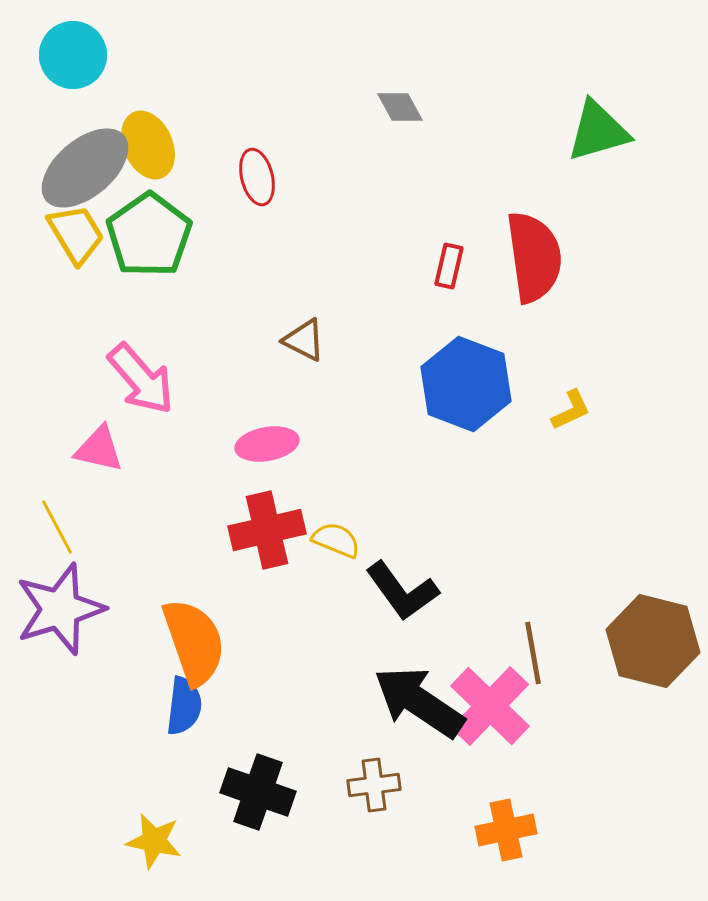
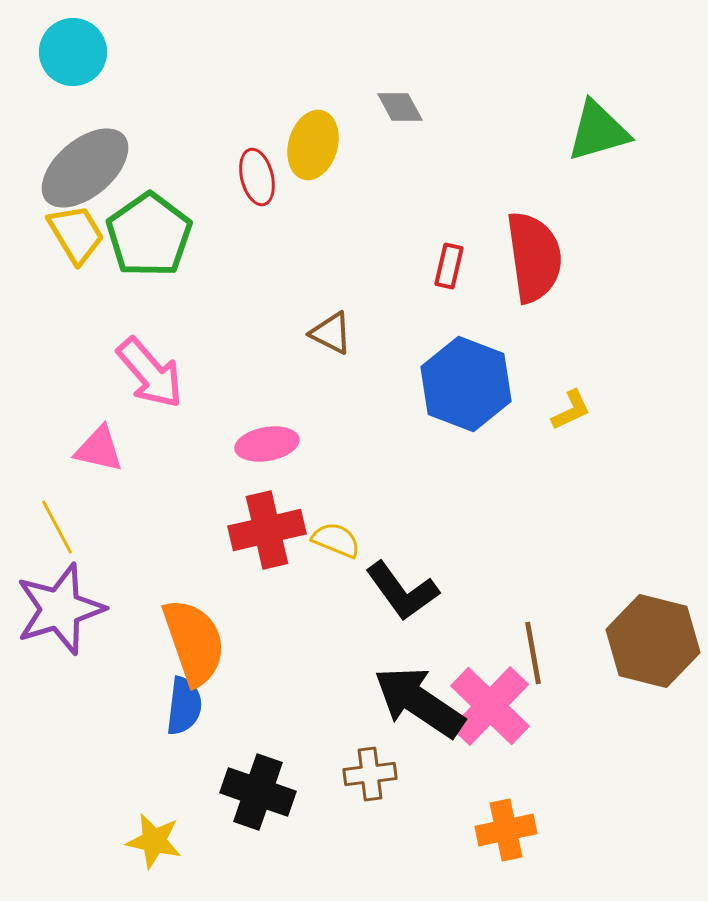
cyan circle: moved 3 px up
yellow ellipse: moved 165 px right; rotated 40 degrees clockwise
brown triangle: moved 27 px right, 7 px up
pink arrow: moved 9 px right, 6 px up
brown cross: moved 4 px left, 11 px up
